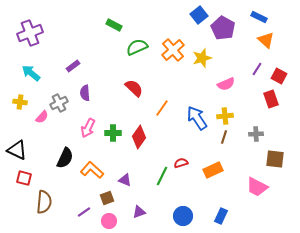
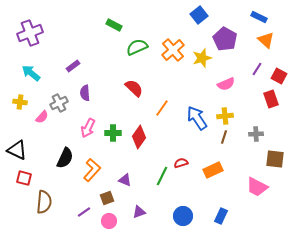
purple pentagon at (223, 28): moved 2 px right, 11 px down
orange L-shape at (92, 170): rotated 90 degrees clockwise
